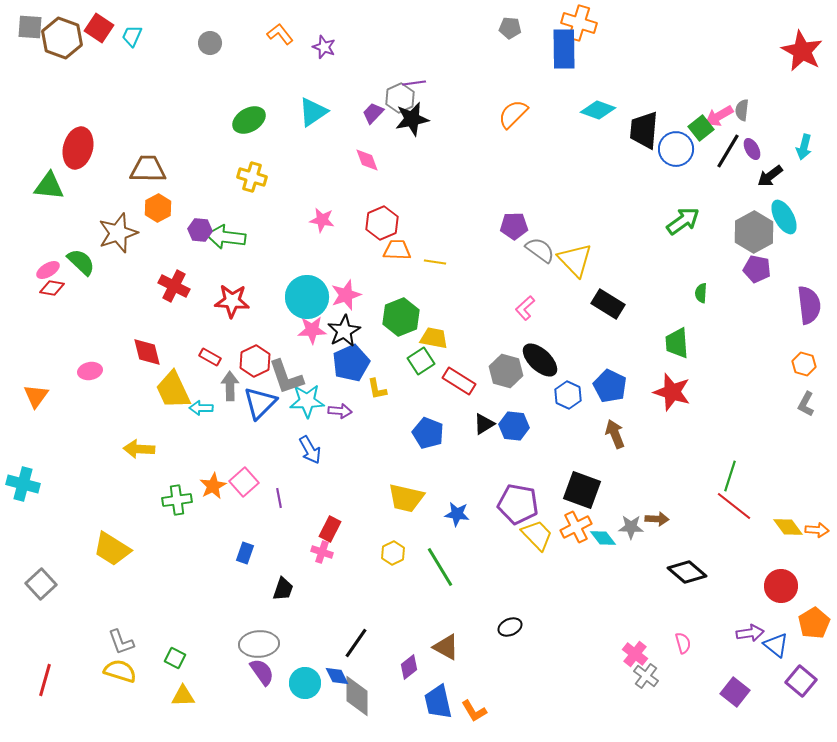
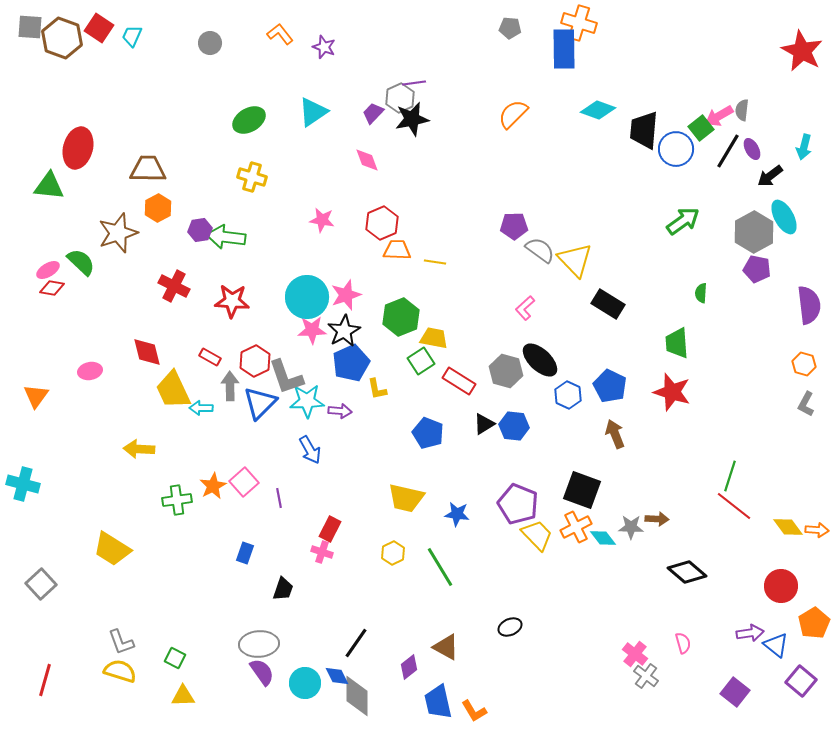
purple hexagon at (200, 230): rotated 15 degrees counterclockwise
purple pentagon at (518, 504): rotated 12 degrees clockwise
